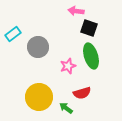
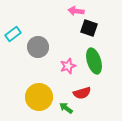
green ellipse: moved 3 px right, 5 px down
